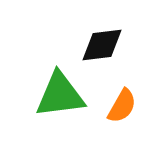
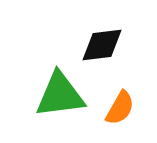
orange semicircle: moved 2 px left, 2 px down
